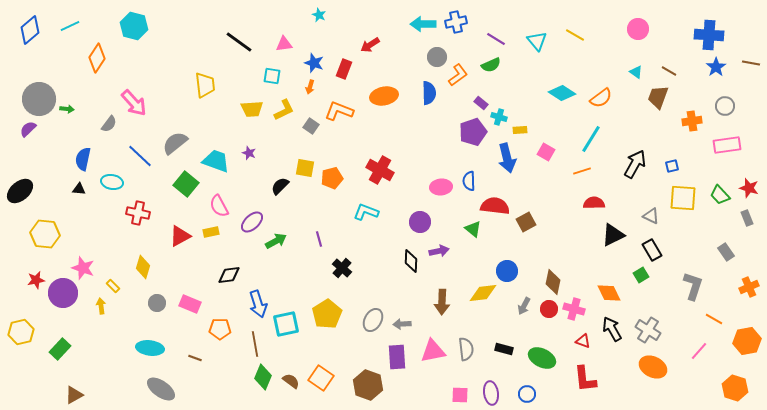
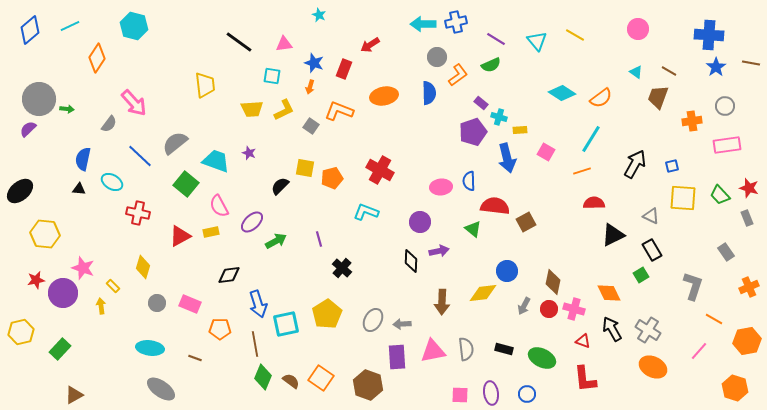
cyan ellipse at (112, 182): rotated 20 degrees clockwise
